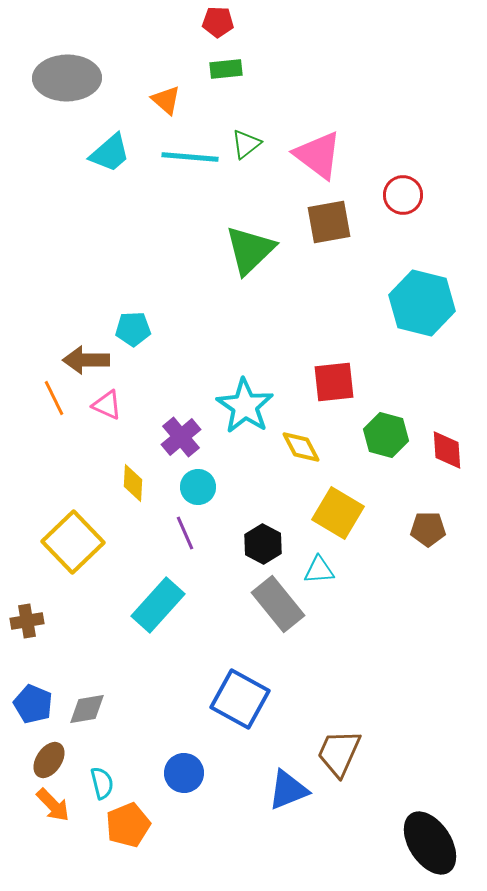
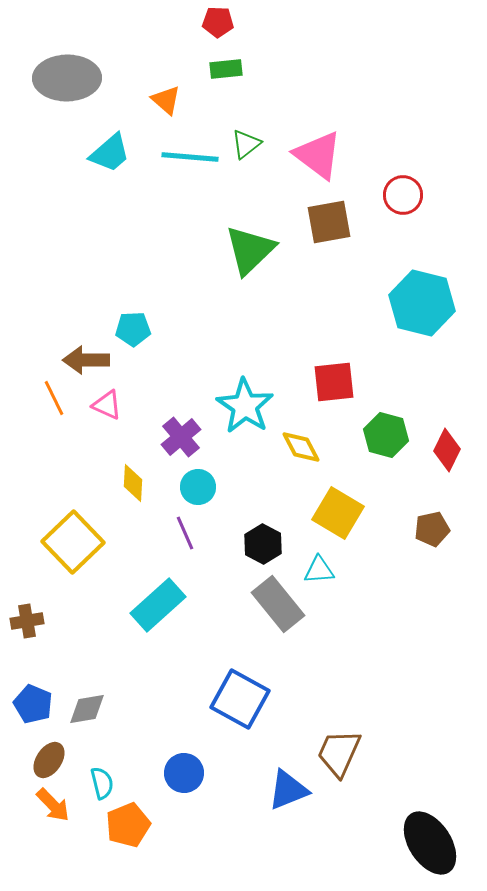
red diamond at (447, 450): rotated 30 degrees clockwise
brown pentagon at (428, 529): moved 4 px right; rotated 12 degrees counterclockwise
cyan rectangle at (158, 605): rotated 6 degrees clockwise
